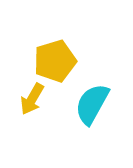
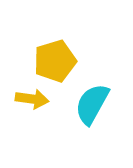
yellow arrow: rotated 112 degrees counterclockwise
